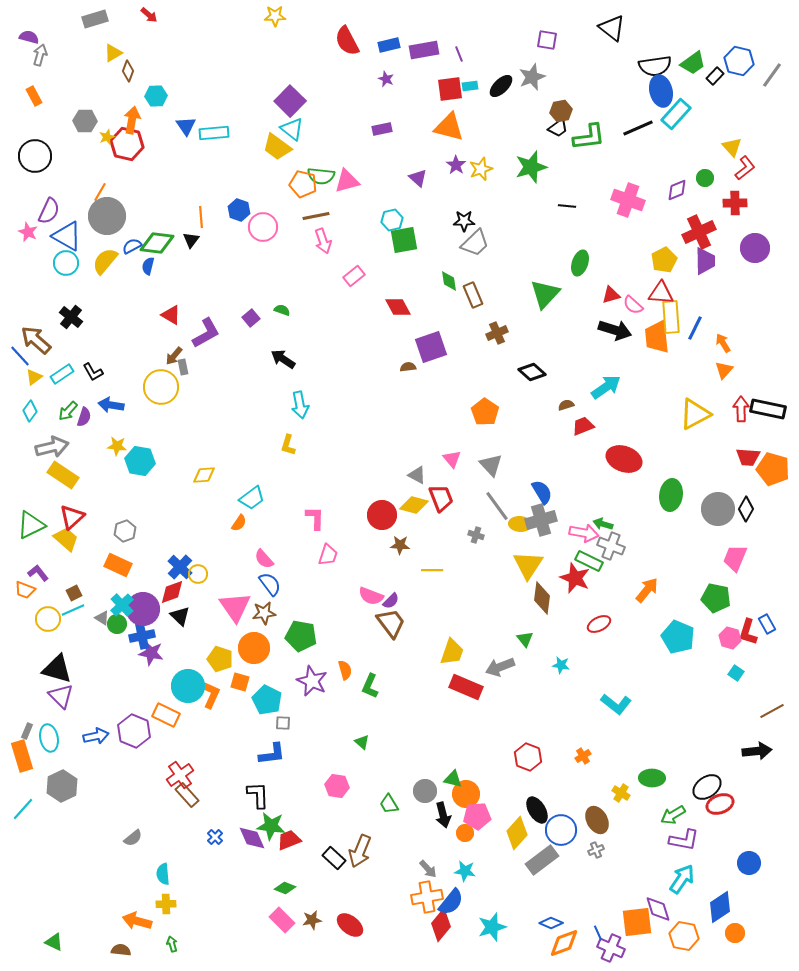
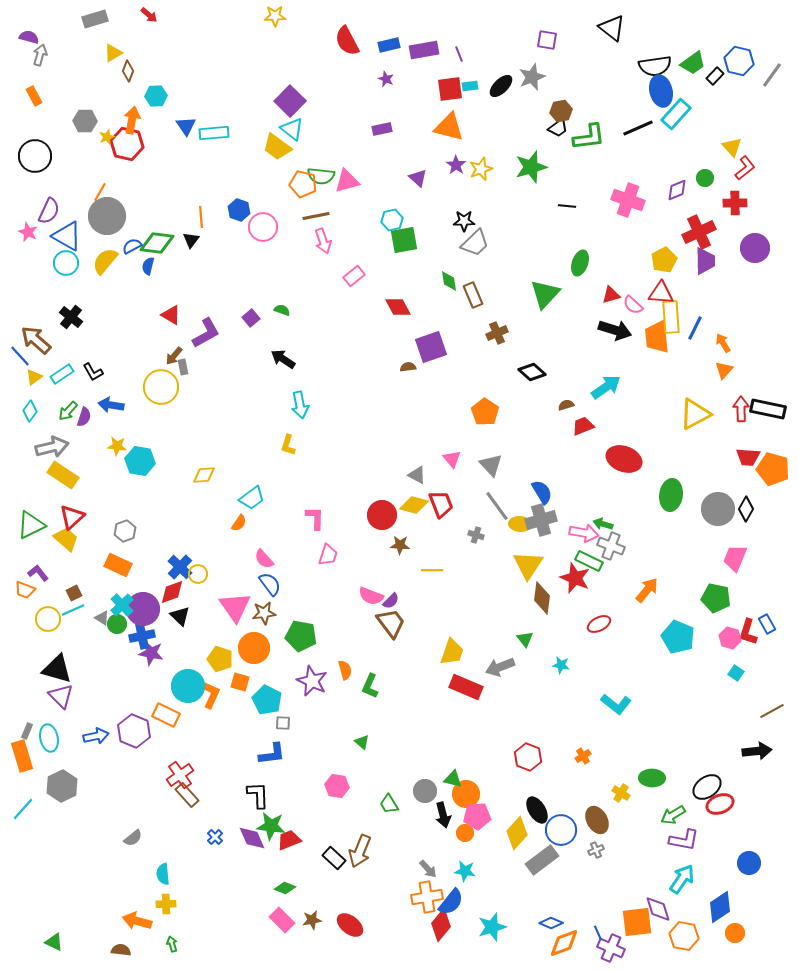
red trapezoid at (441, 498): moved 6 px down
